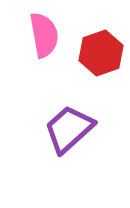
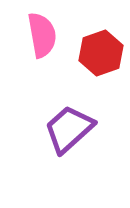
pink semicircle: moved 2 px left
